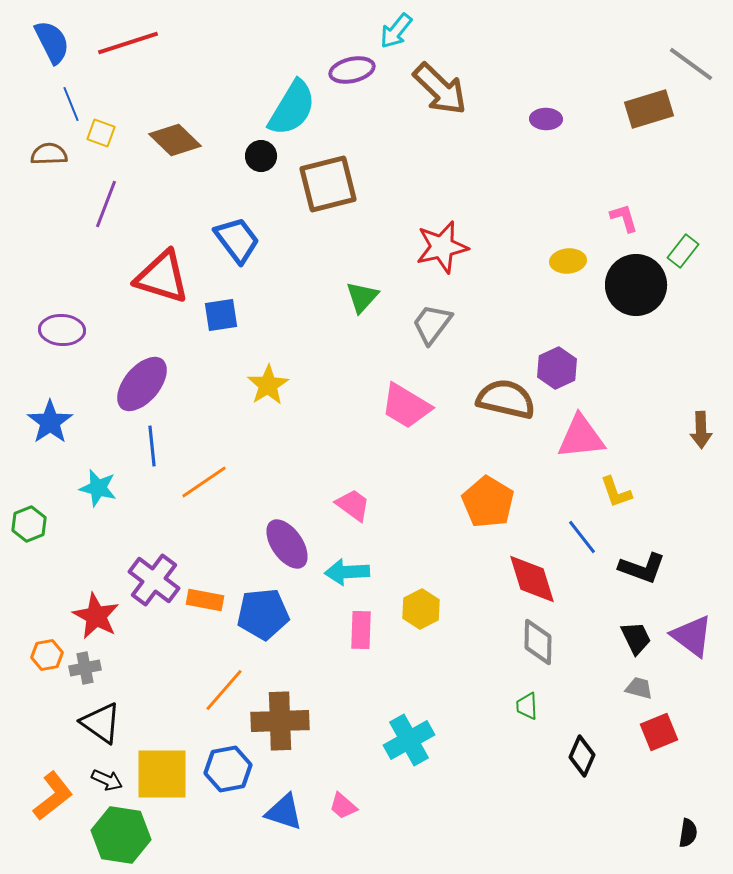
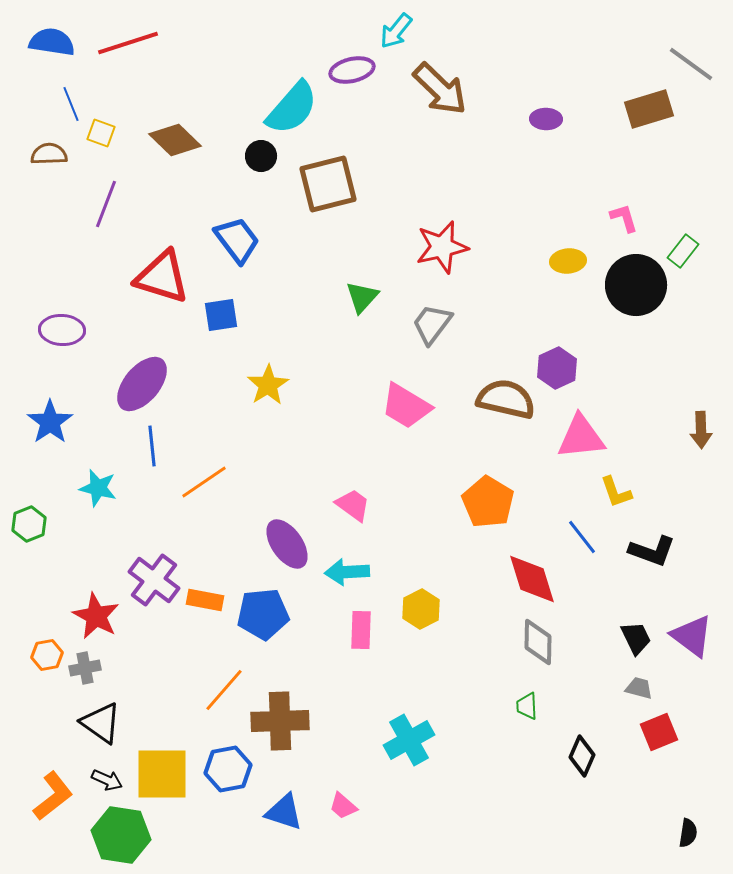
blue semicircle at (52, 42): rotated 54 degrees counterclockwise
cyan semicircle at (292, 108): rotated 10 degrees clockwise
black L-shape at (642, 568): moved 10 px right, 17 px up
